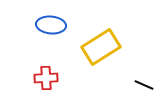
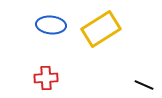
yellow rectangle: moved 18 px up
